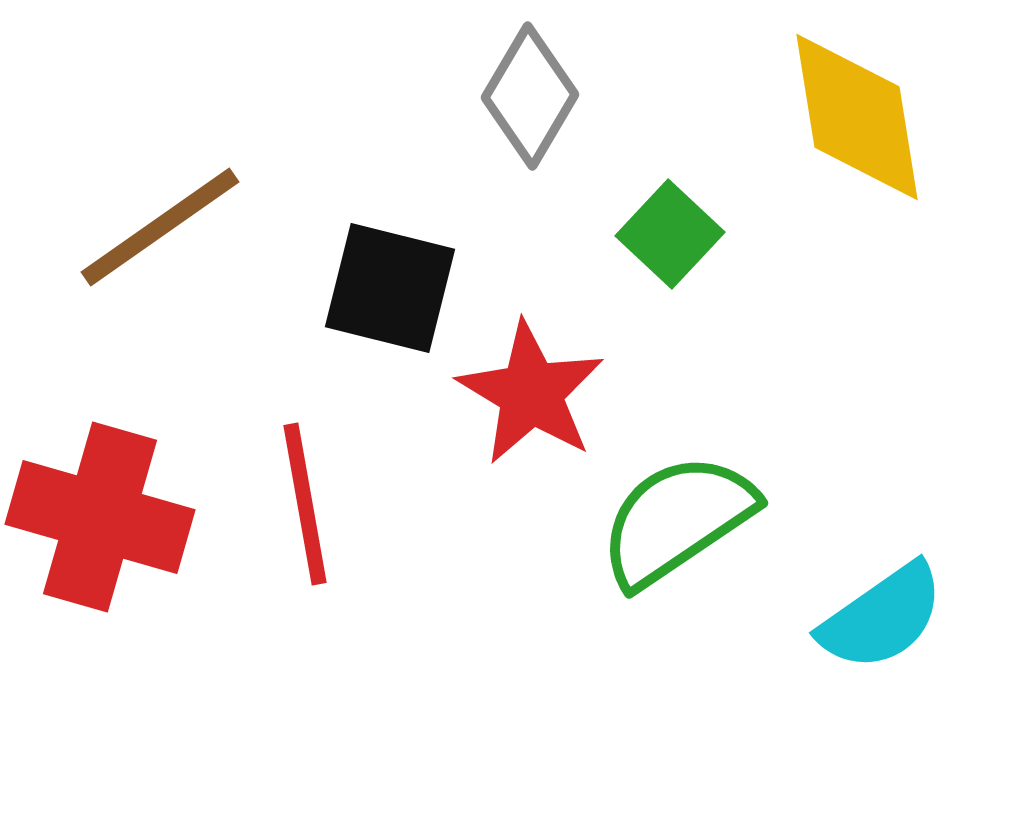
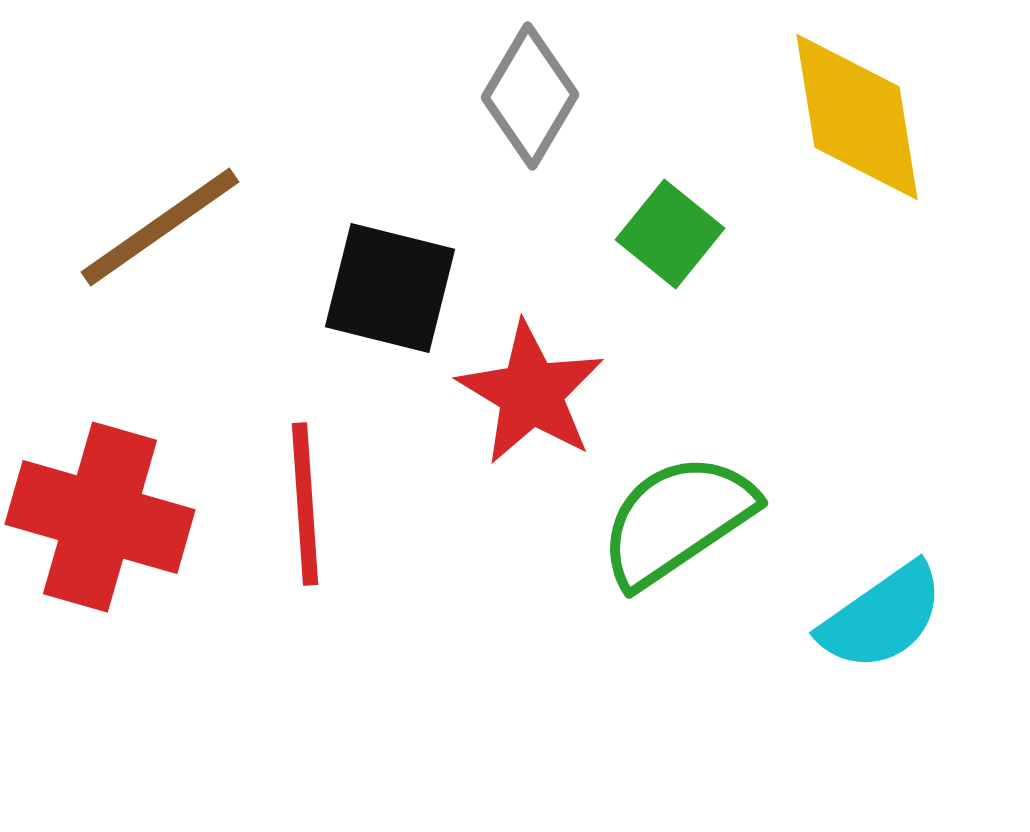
green square: rotated 4 degrees counterclockwise
red line: rotated 6 degrees clockwise
